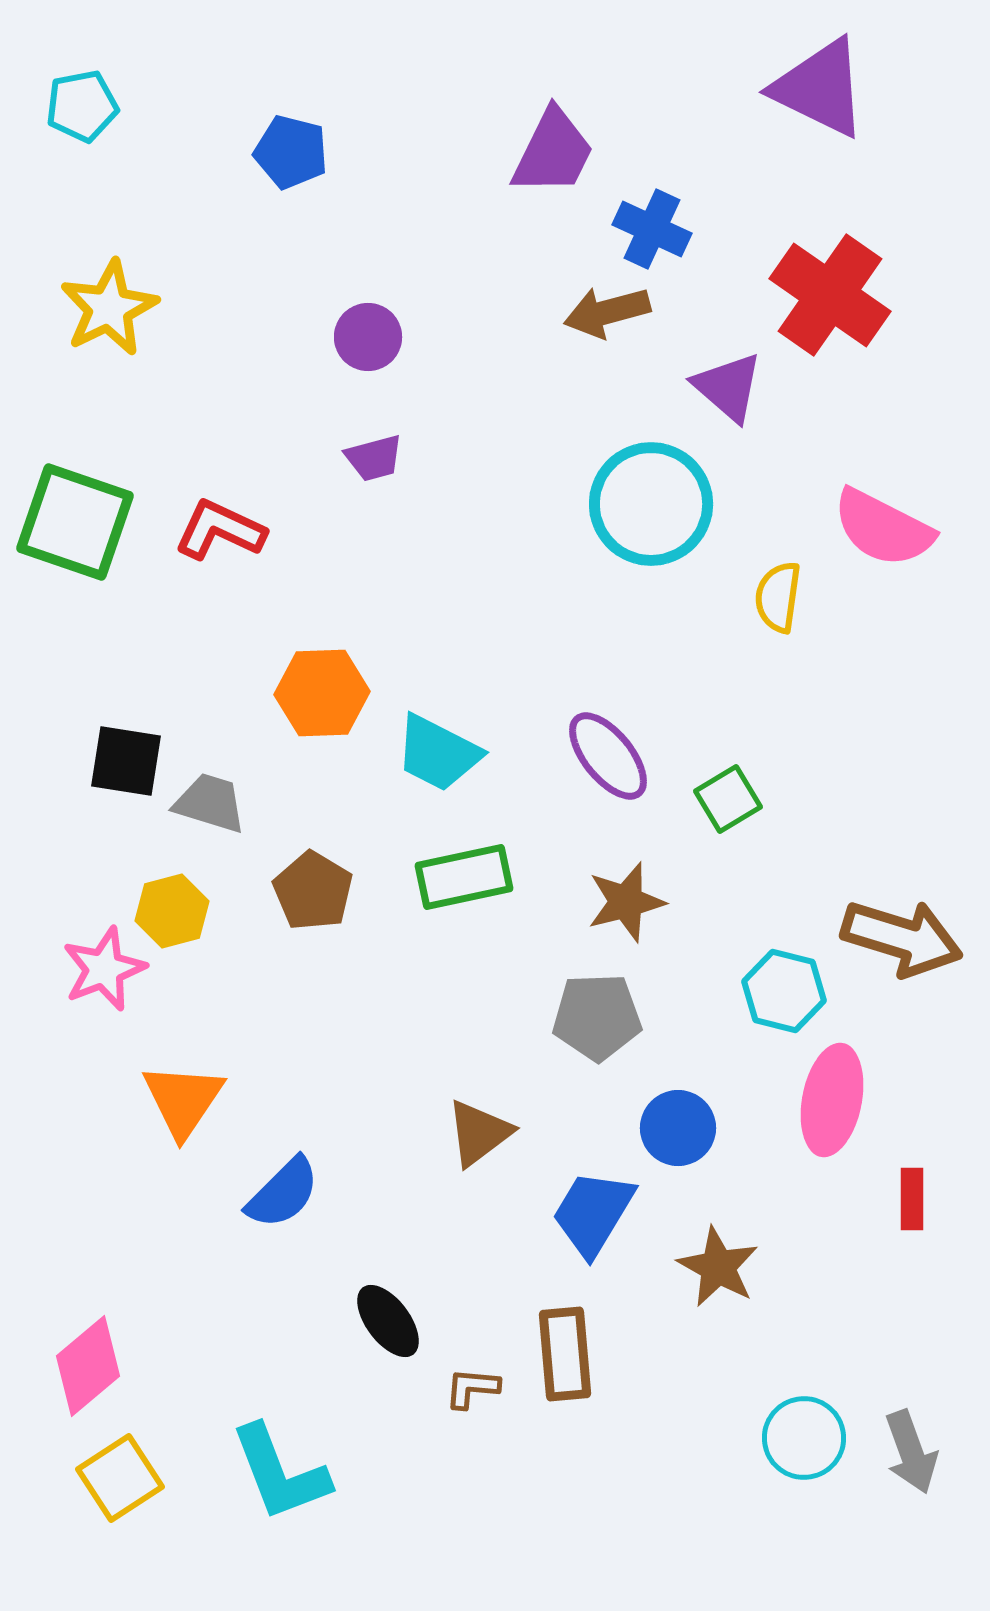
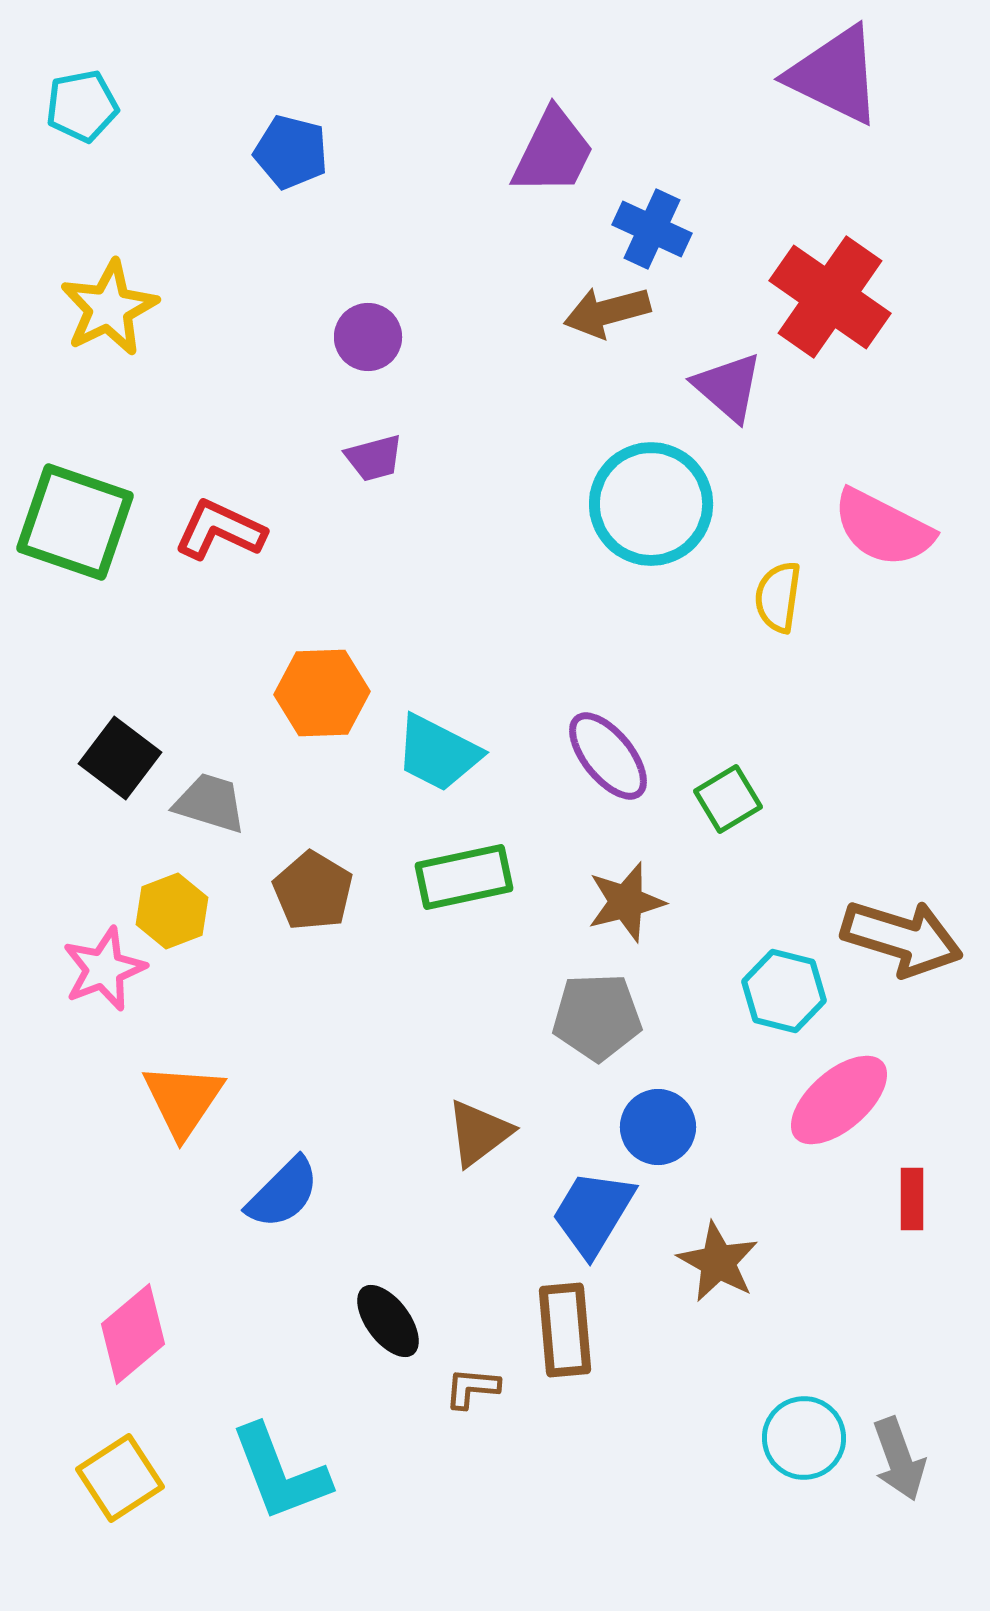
purple triangle at (820, 88): moved 15 px right, 13 px up
red cross at (830, 295): moved 2 px down
black square at (126, 761): moved 6 px left, 3 px up; rotated 28 degrees clockwise
yellow hexagon at (172, 911): rotated 6 degrees counterclockwise
pink ellipse at (832, 1100): moved 7 px right; rotated 38 degrees clockwise
blue circle at (678, 1128): moved 20 px left, 1 px up
brown star at (718, 1267): moved 5 px up
brown rectangle at (565, 1354): moved 24 px up
pink diamond at (88, 1366): moved 45 px right, 32 px up
gray arrow at (911, 1452): moved 12 px left, 7 px down
